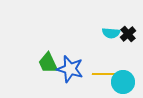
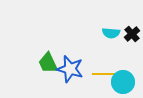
black cross: moved 4 px right
